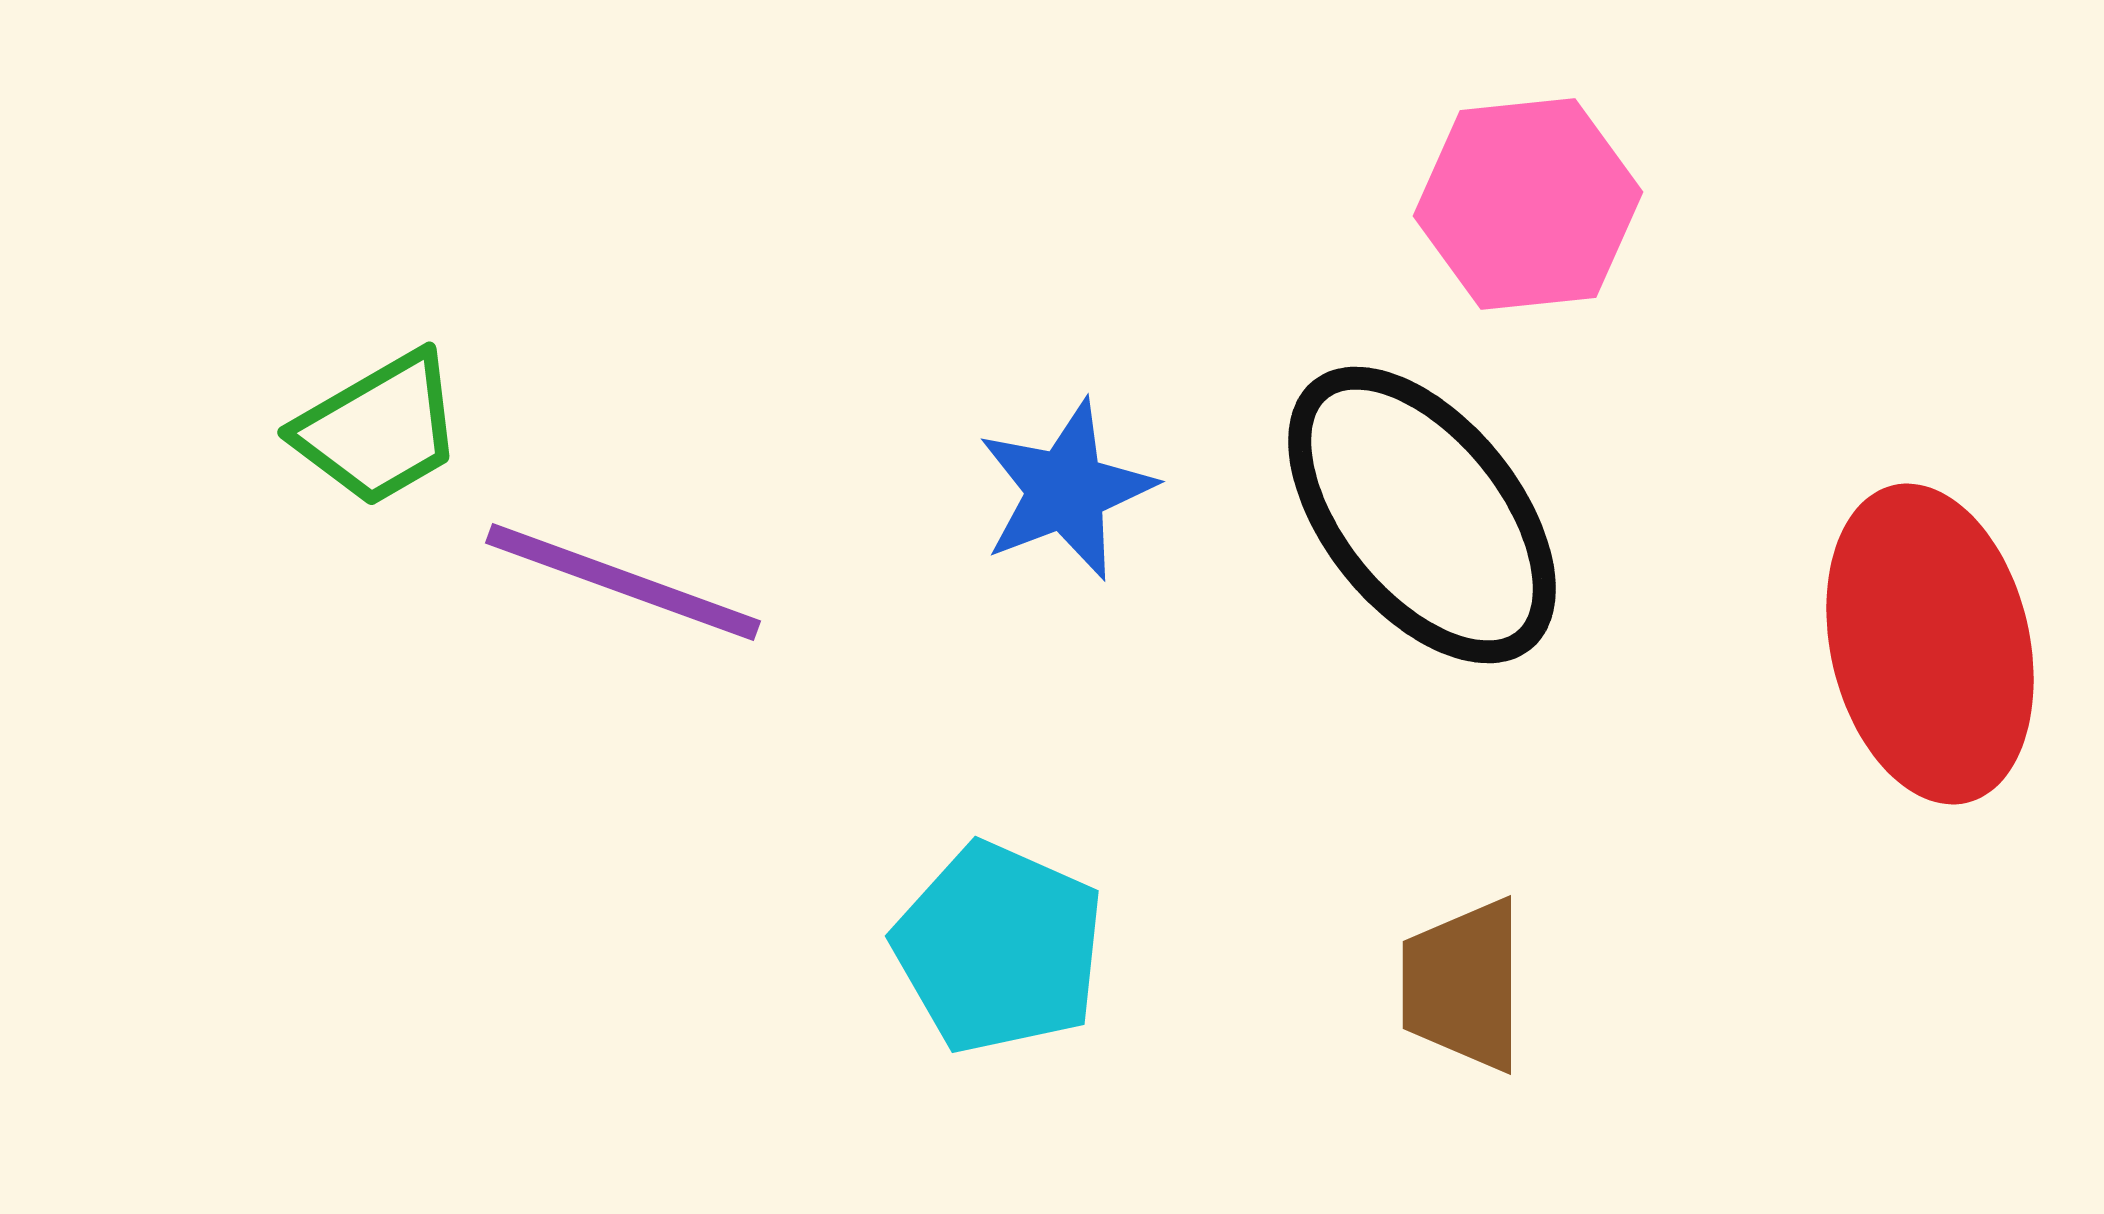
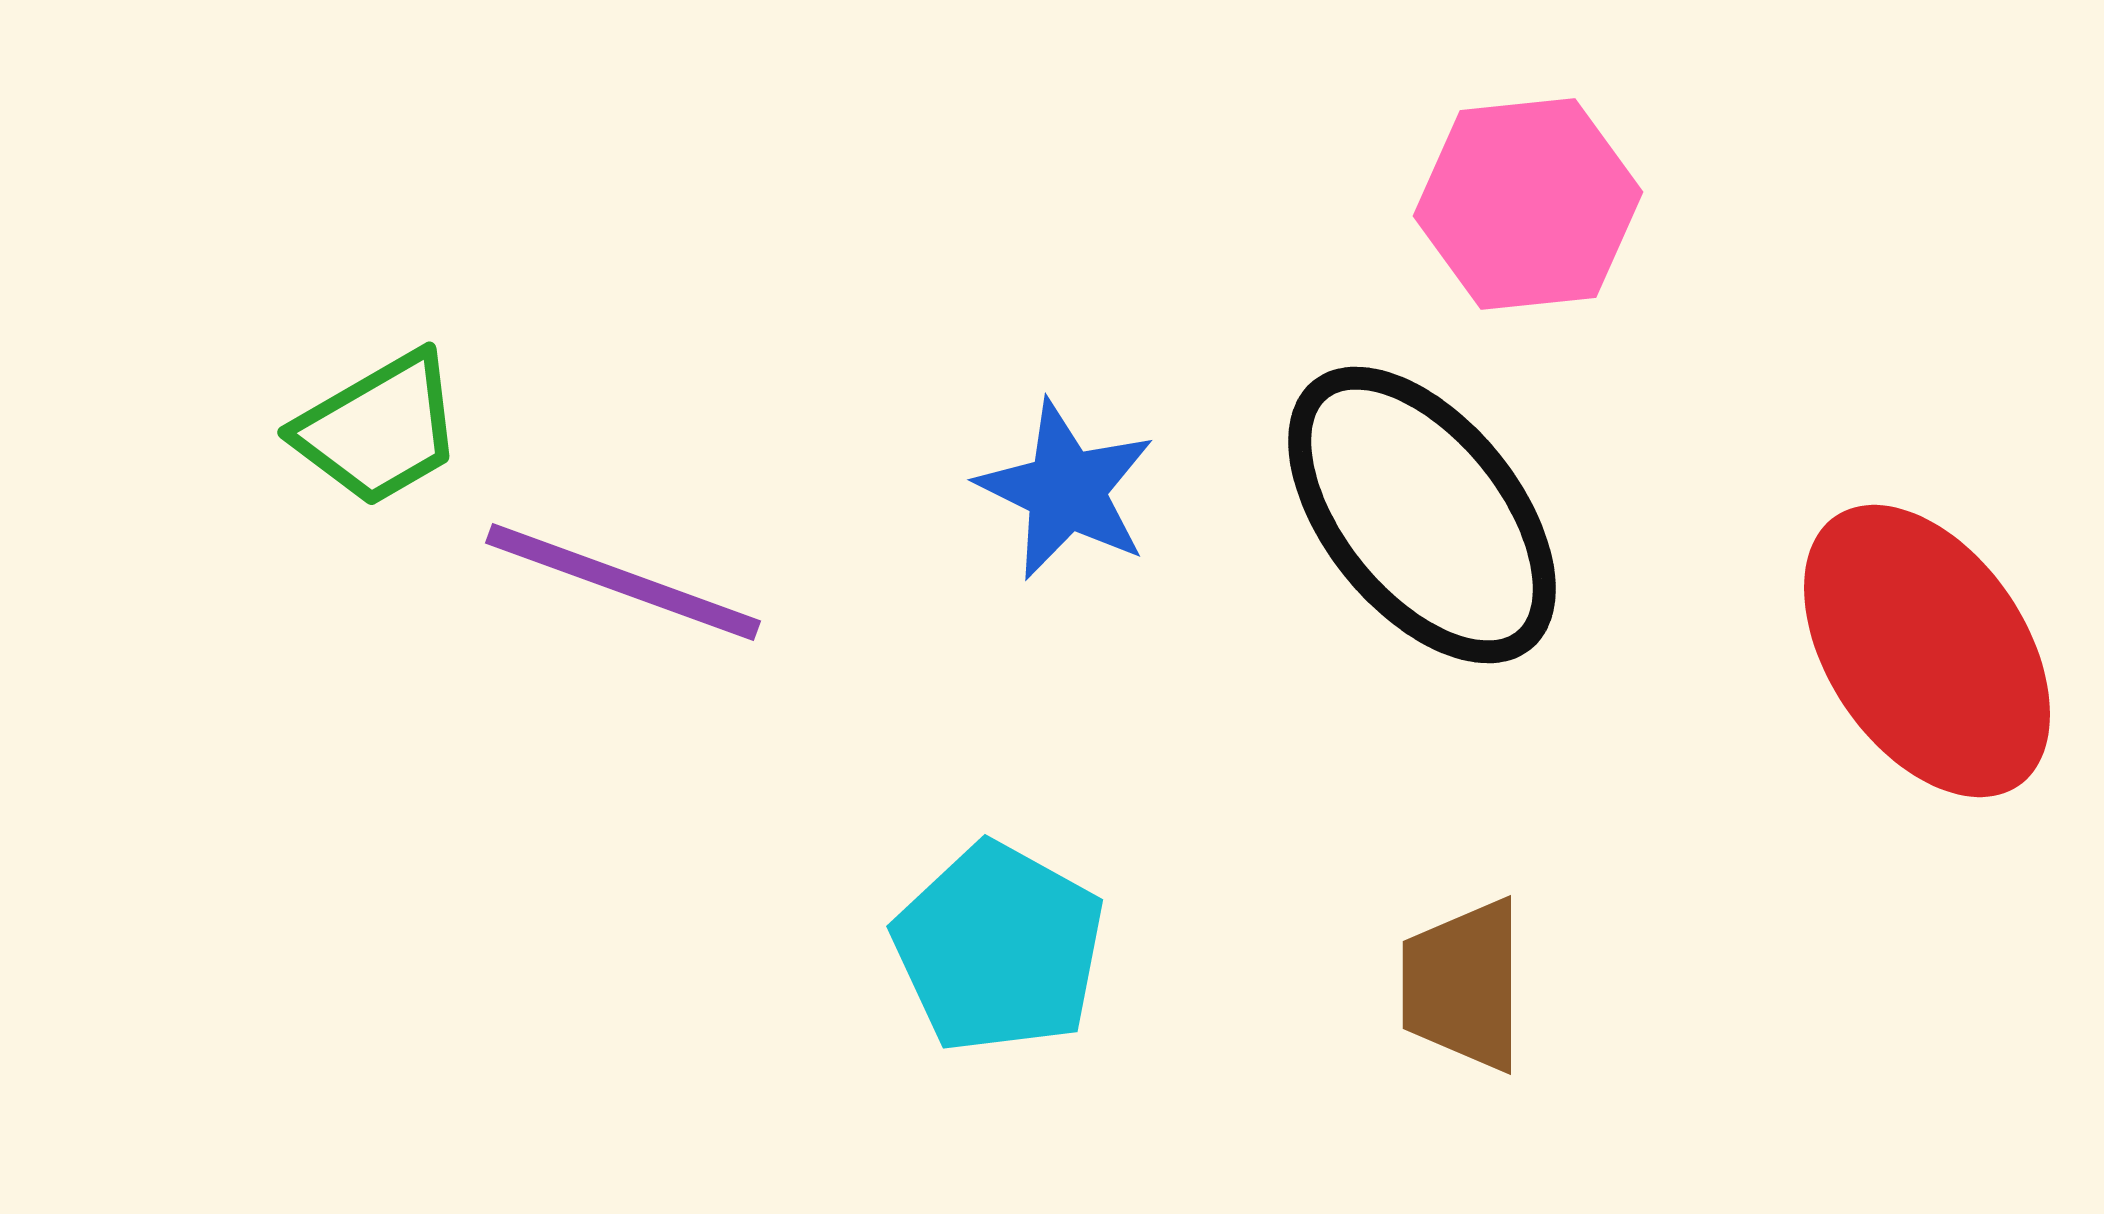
blue star: rotated 25 degrees counterclockwise
red ellipse: moved 3 px left, 7 px down; rotated 21 degrees counterclockwise
cyan pentagon: rotated 5 degrees clockwise
